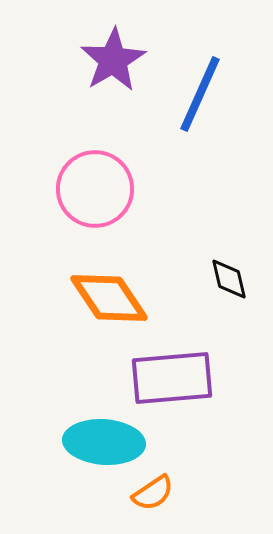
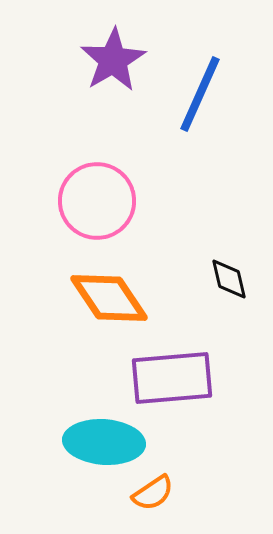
pink circle: moved 2 px right, 12 px down
